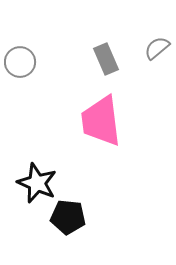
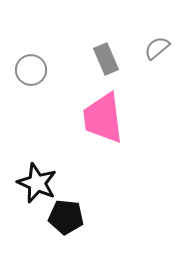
gray circle: moved 11 px right, 8 px down
pink trapezoid: moved 2 px right, 3 px up
black pentagon: moved 2 px left
